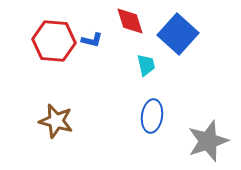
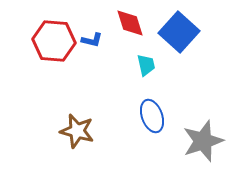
red diamond: moved 2 px down
blue square: moved 1 px right, 2 px up
blue ellipse: rotated 28 degrees counterclockwise
brown star: moved 21 px right, 10 px down
gray star: moved 5 px left
